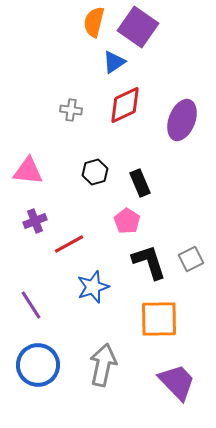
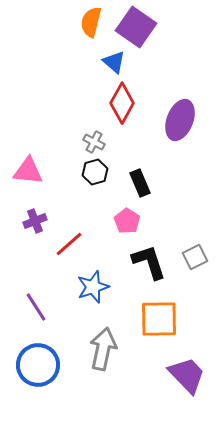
orange semicircle: moved 3 px left
purple square: moved 2 px left
blue triangle: rotated 45 degrees counterclockwise
red diamond: moved 3 px left, 2 px up; rotated 36 degrees counterclockwise
gray cross: moved 23 px right, 32 px down; rotated 20 degrees clockwise
purple ellipse: moved 2 px left
red line: rotated 12 degrees counterclockwise
gray square: moved 4 px right, 2 px up
purple line: moved 5 px right, 2 px down
gray arrow: moved 16 px up
purple trapezoid: moved 10 px right, 7 px up
